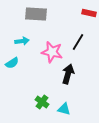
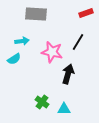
red rectangle: moved 3 px left; rotated 32 degrees counterclockwise
cyan semicircle: moved 2 px right, 4 px up
cyan triangle: rotated 16 degrees counterclockwise
